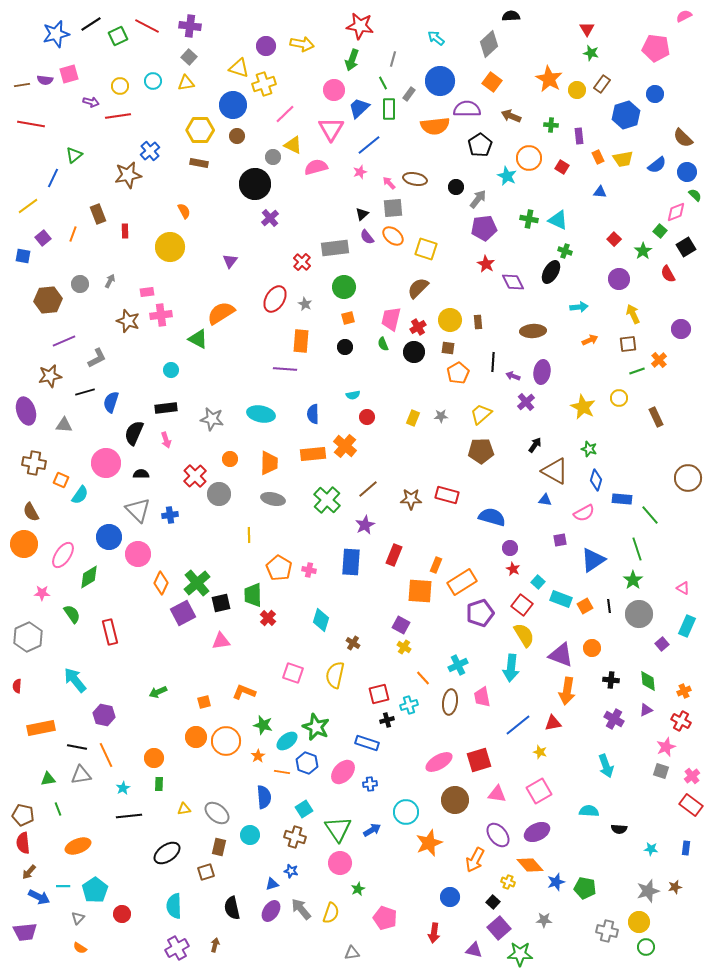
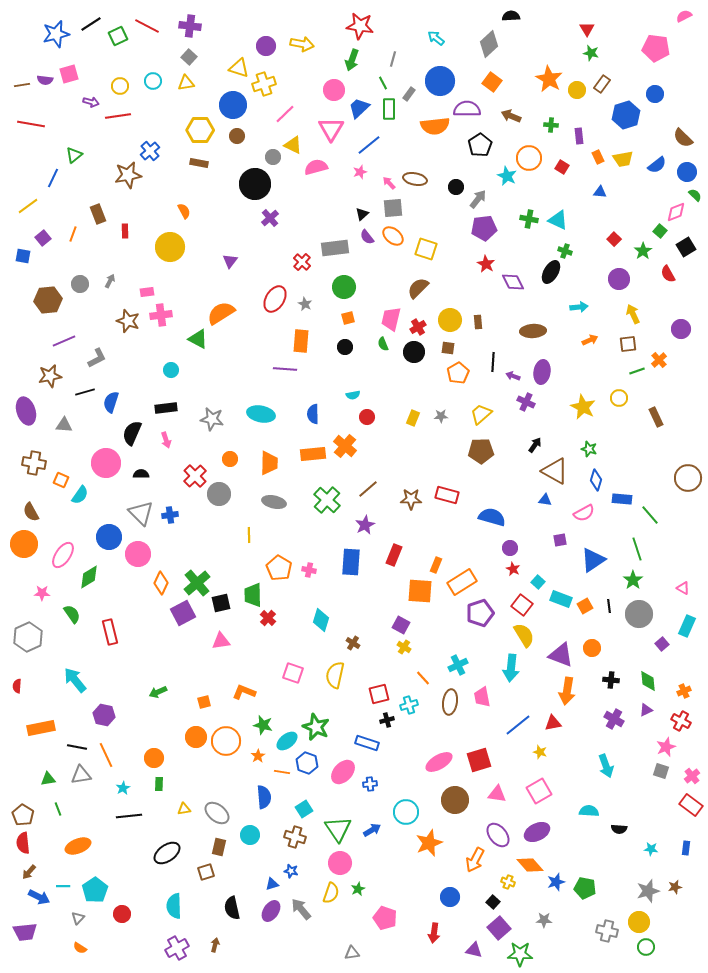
purple cross at (526, 402): rotated 24 degrees counterclockwise
black semicircle at (134, 433): moved 2 px left
gray ellipse at (273, 499): moved 1 px right, 3 px down
gray triangle at (138, 510): moved 3 px right, 3 px down
brown pentagon at (23, 815): rotated 20 degrees clockwise
yellow semicircle at (331, 913): moved 20 px up
